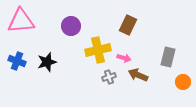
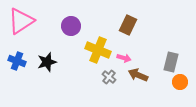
pink triangle: rotated 28 degrees counterclockwise
yellow cross: rotated 35 degrees clockwise
gray rectangle: moved 3 px right, 5 px down
gray cross: rotated 32 degrees counterclockwise
orange circle: moved 3 px left
